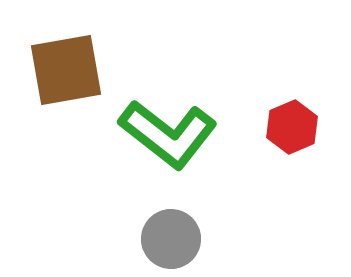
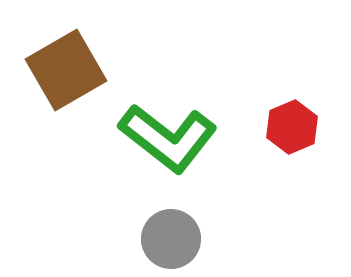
brown square: rotated 20 degrees counterclockwise
green L-shape: moved 4 px down
